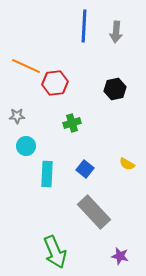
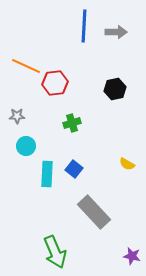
gray arrow: rotated 95 degrees counterclockwise
blue square: moved 11 px left
purple star: moved 12 px right
